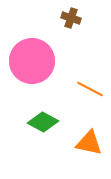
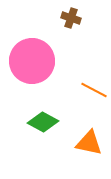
orange line: moved 4 px right, 1 px down
